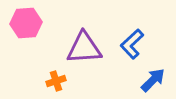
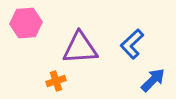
purple triangle: moved 4 px left
